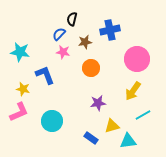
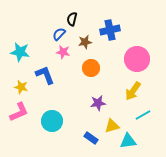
yellow star: moved 2 px left, 2 px up
